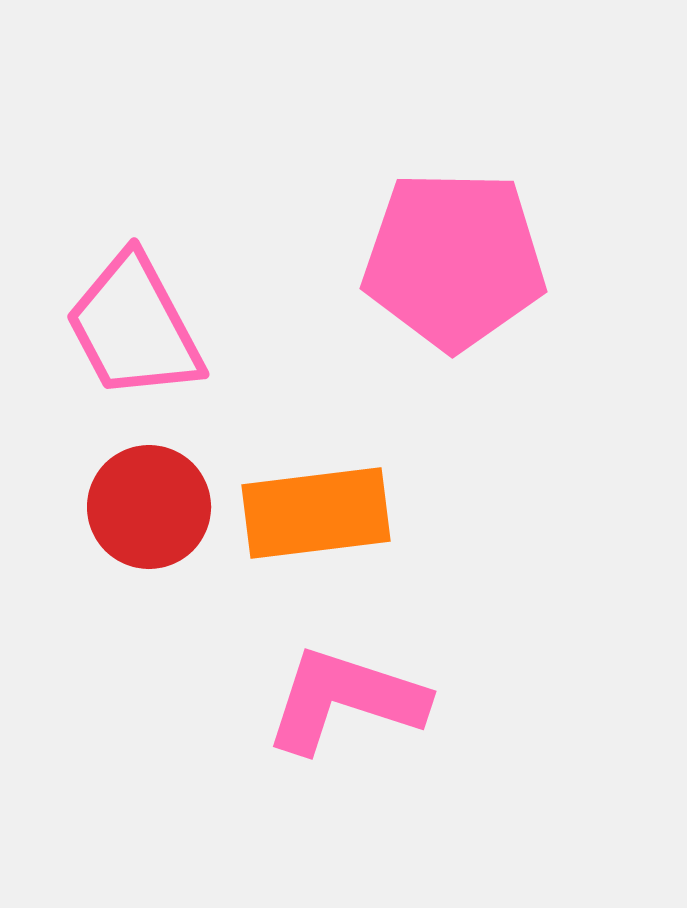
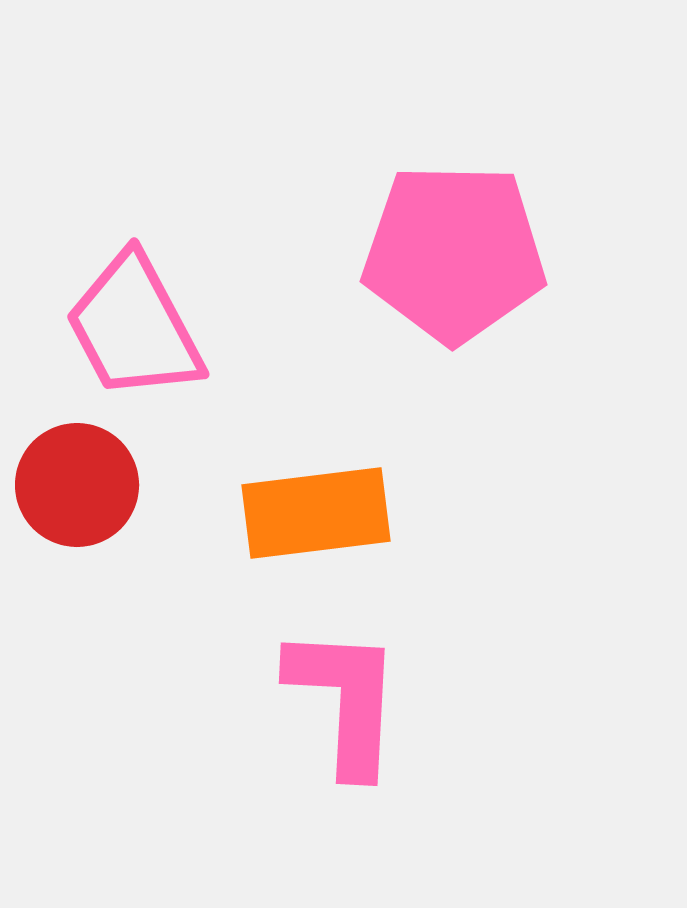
pink pentagon: moved 7 px up
red circle: moved 72 px left, 22 px up
pink L-shape: rotated 75 degrees clockwise
